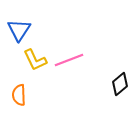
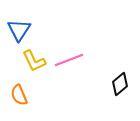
yellow L-shape: moved 1 px left, 1 px down
orange semicircle: rotated 20 degrees counterclockwise
